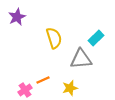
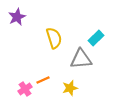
pink cross: moved 1 px up
